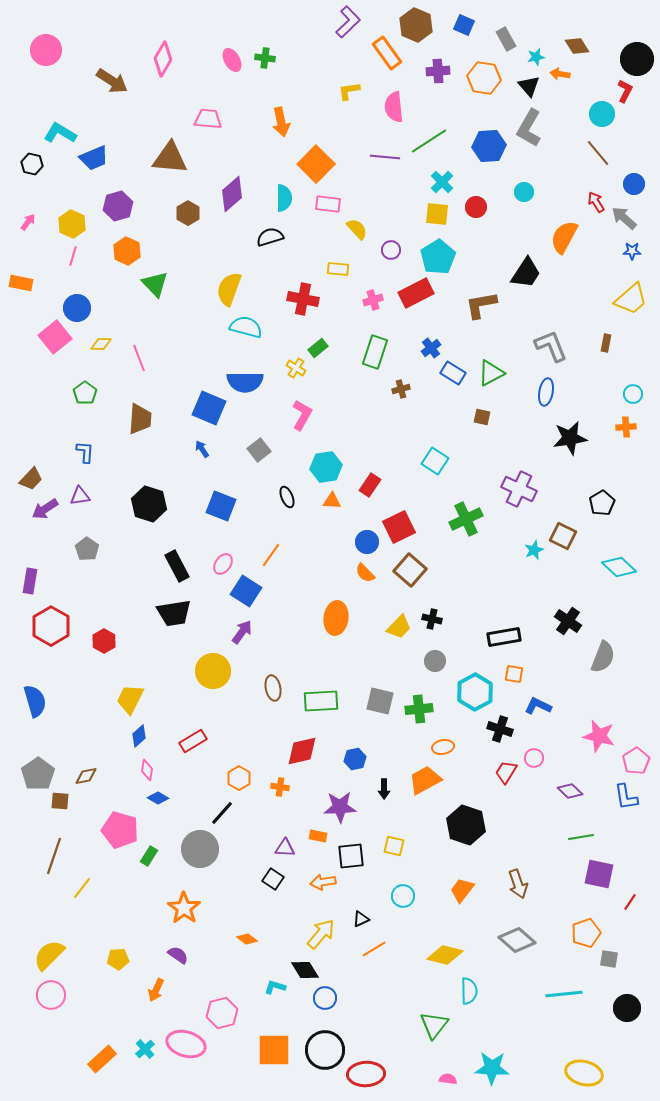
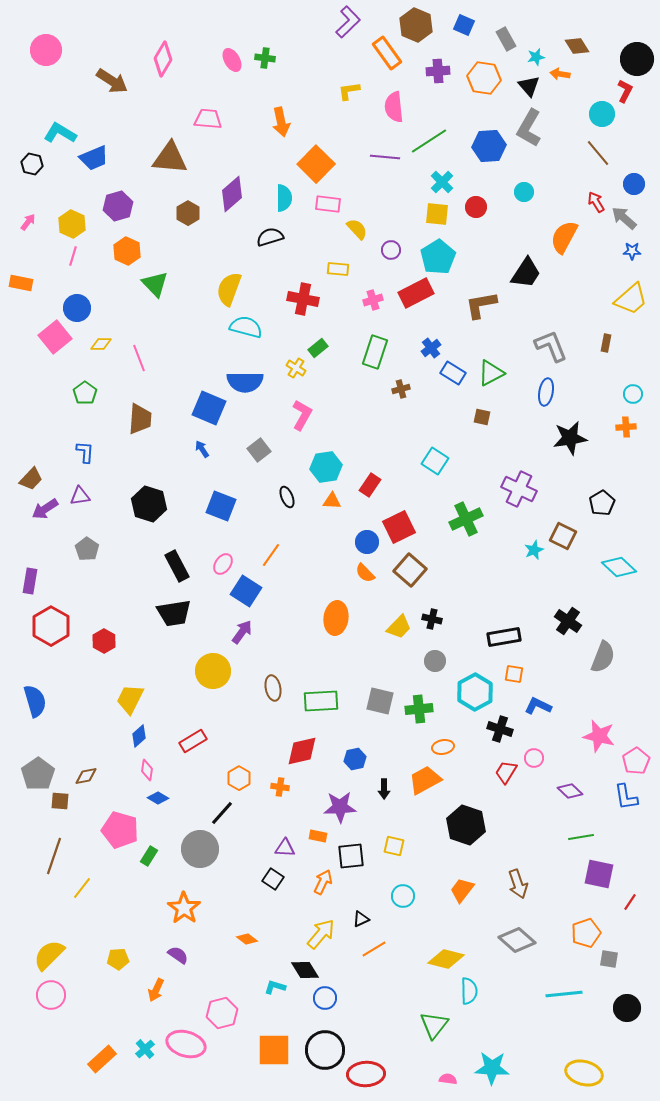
orange arrow at (323, 882): rotated 125 degrees clockwise
yellow diamond at (445, 955): moved 1 px right, 4 px down
